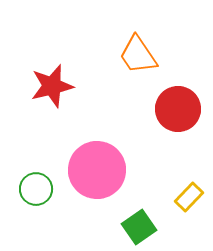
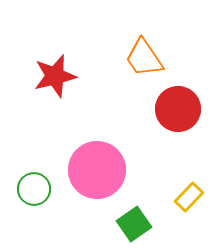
orange trapezoid: moved 6 px right, 3 px down
red star: moved 3 px right, 10 px up
green circle: moved 2 px left
green square: moved 5 px left, 3 px up
